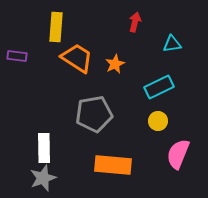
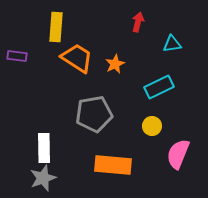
red arrow: moved 3 px right
yellow circle: moved 6 px left, 5 px down
